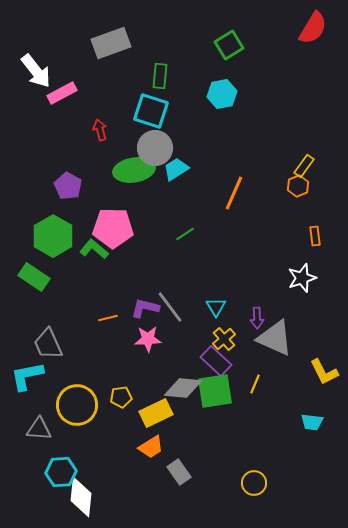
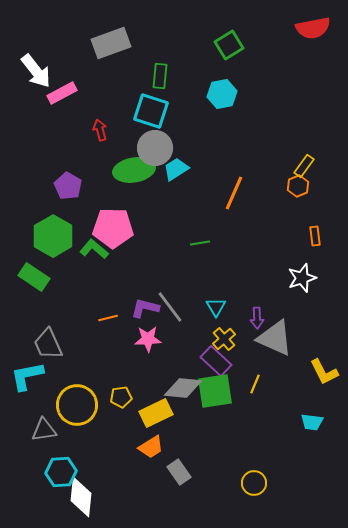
red semicircle at (313, 28): rotated 48 degrees clockwise
green line at (185, 234): moved 15 px right, 9 px down; rotated 24 degrees clockwise
gray triangle at (39, 429): moved 5 px right, 1 px down; rotated 12 degrees counterclockwise
